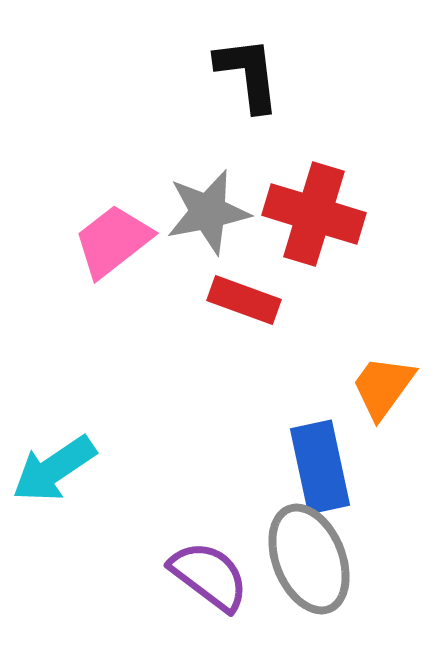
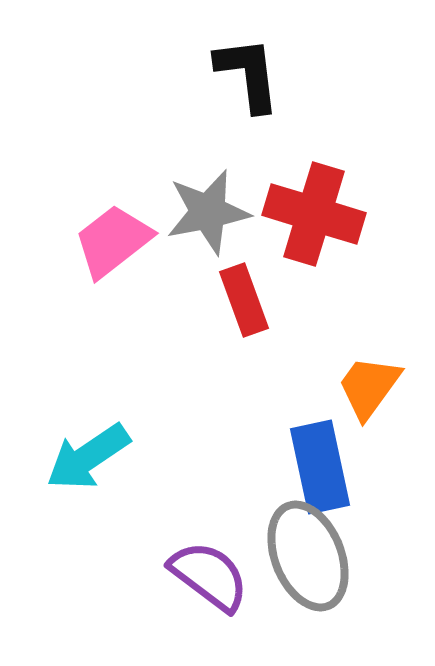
red rectangle: rotated 50 degrees clockwise
orange trapezoid: moved 14 px left
cyan arrow: moved 34 px right, 12 px up
gray ellipse: moved 1 px left, 3 px up
